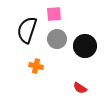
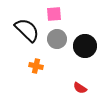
black semicircle: rotated 116 degrees clockwise
